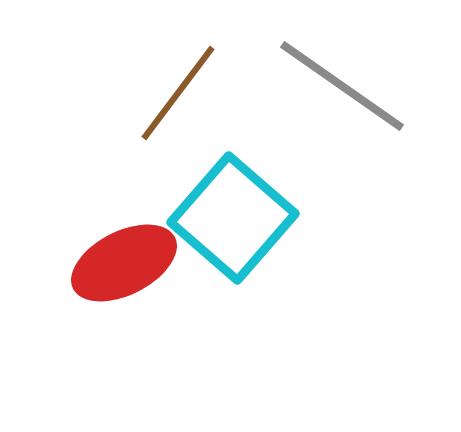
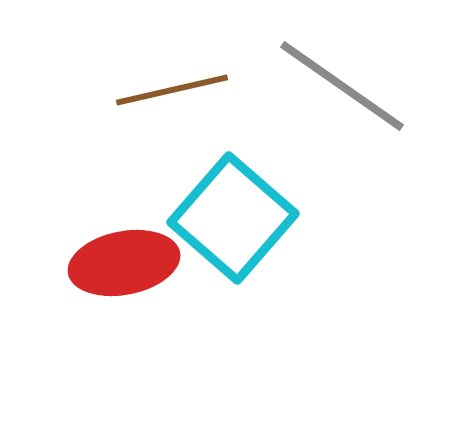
brown line: moved 6 px left, 3 px up; rotated 40 degrees clockwise
red ellipse: rotated 16 degrees clockwise
